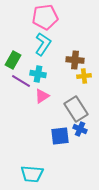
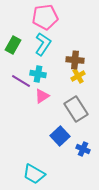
green rectangle: moved 15 px up
yellow cross: moved 6 px left; rotated 24 degrees counterclockwise
blue cross: moved 3 px right, 20 px down
blue square: rotated 36 degrees counterclockwise
cyan trapezoid: moved 2 px right; rotated 25 degrees clockwise
